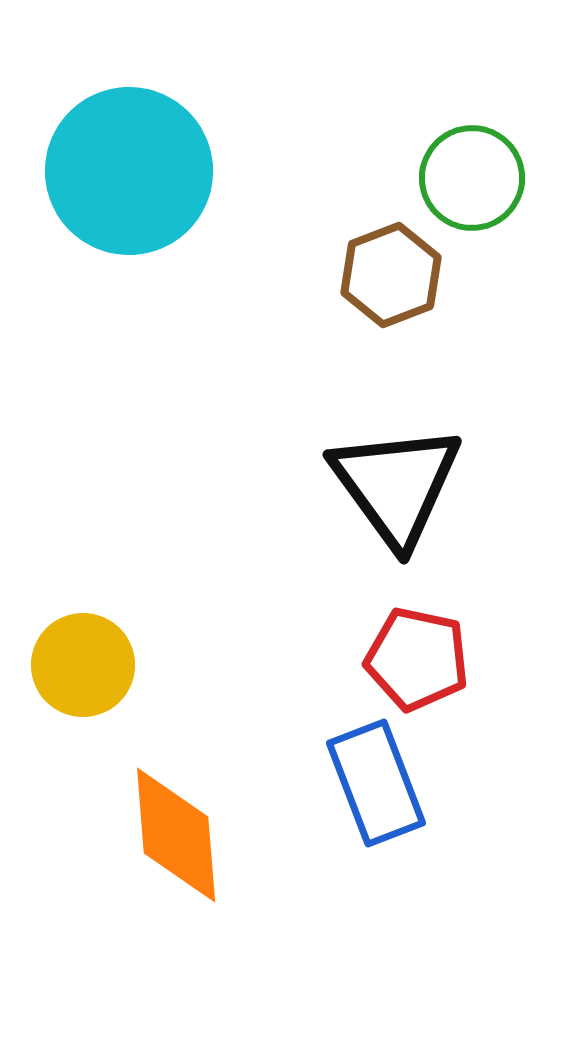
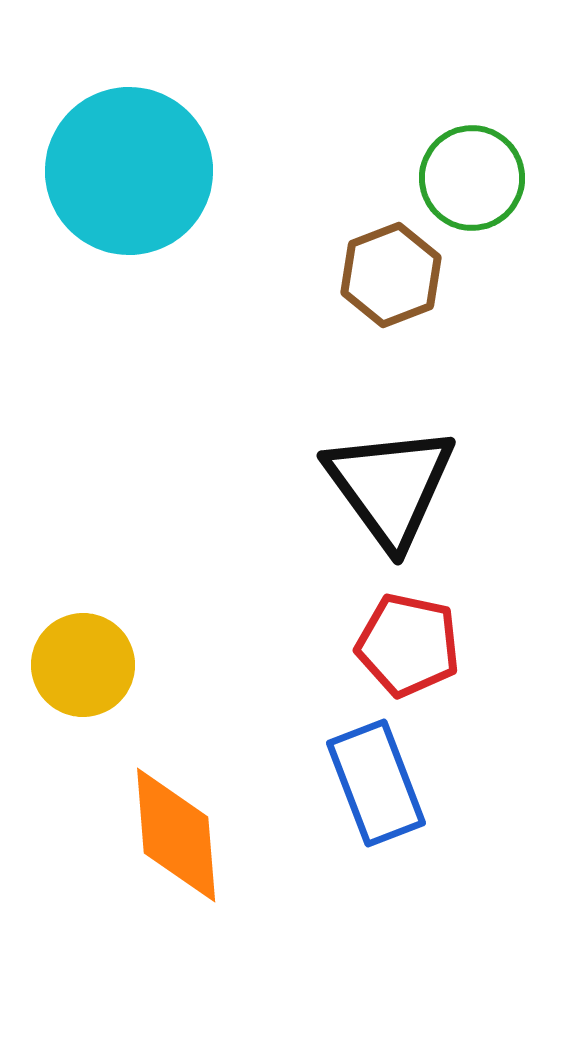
black triangle: moved 6 px left, 1 px down
red pentagon: moved 9 px left, 14 px up
